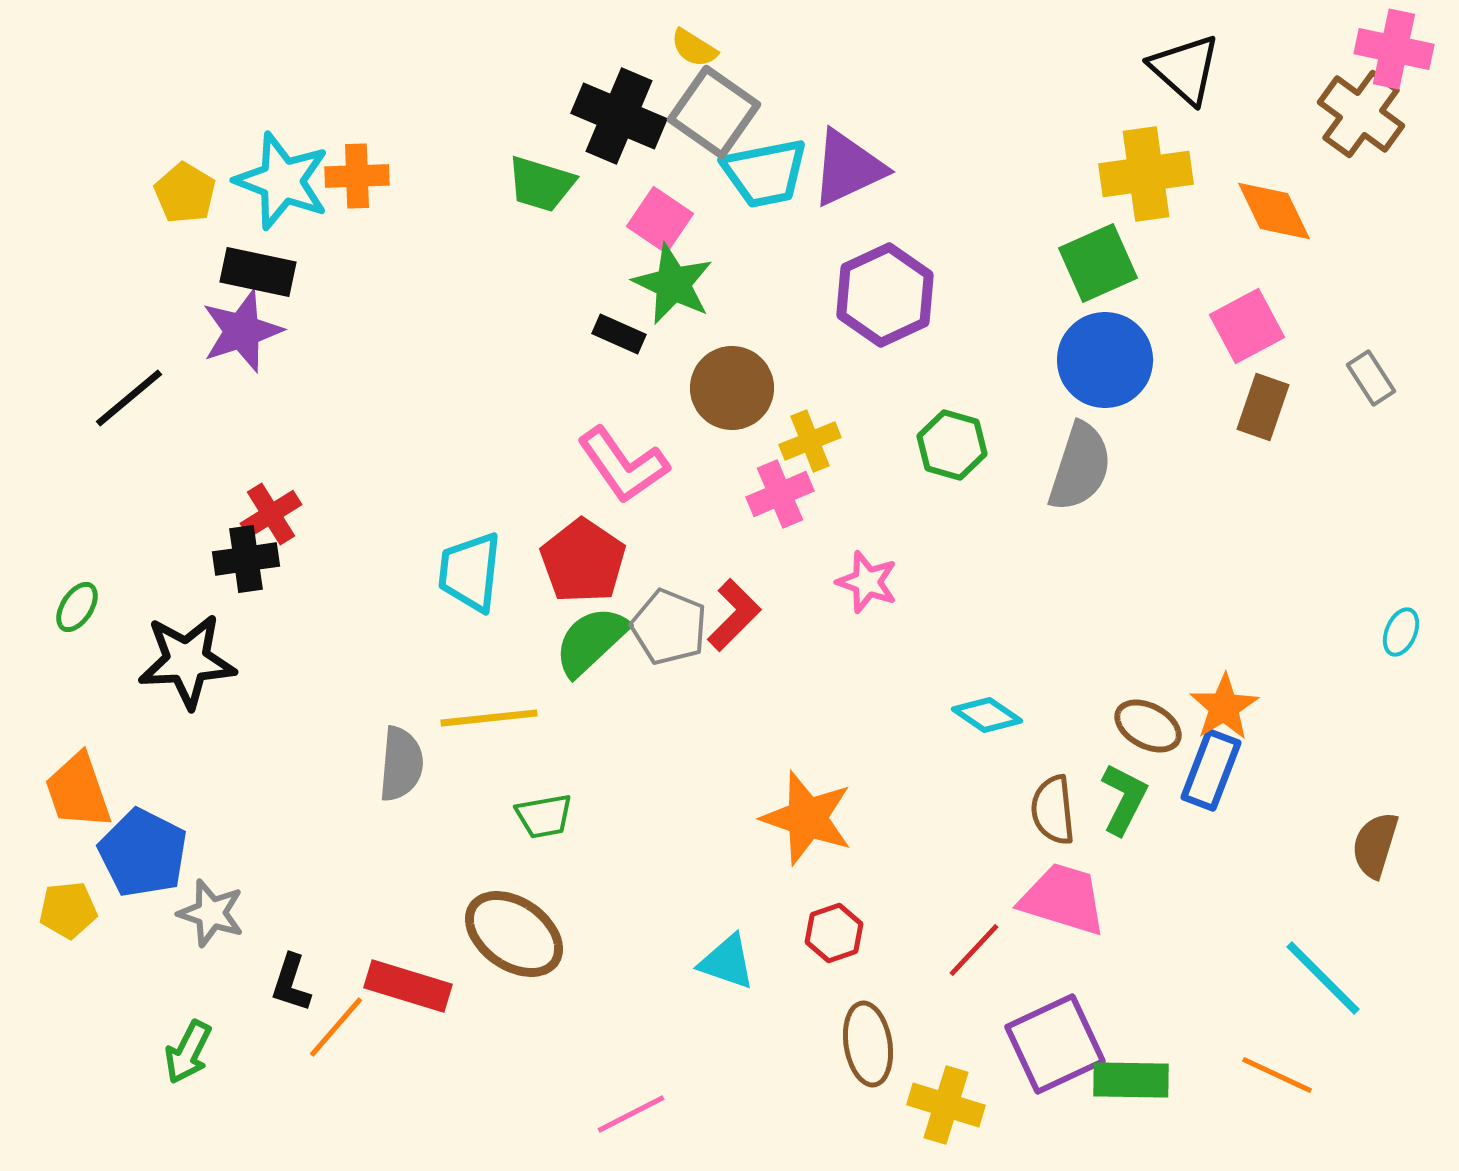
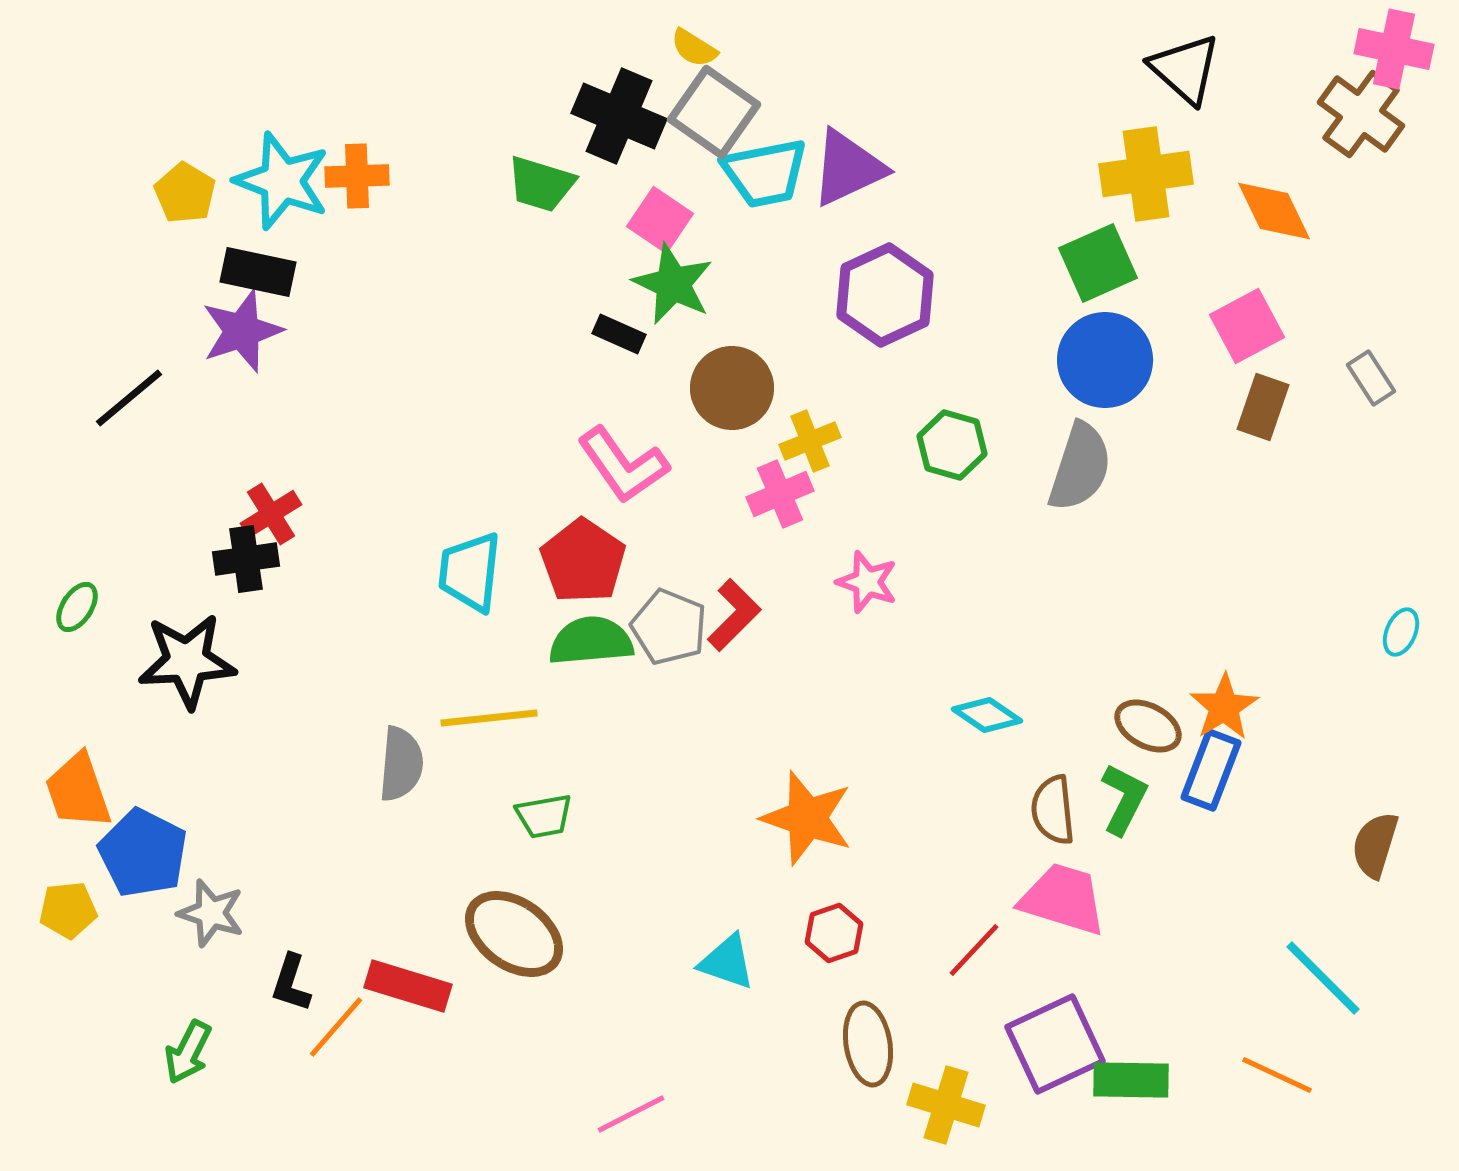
green semicircle at (591, 641): rotated 38 degrees clockwise
